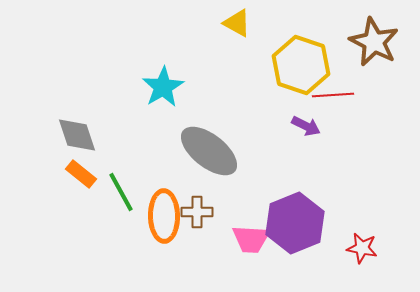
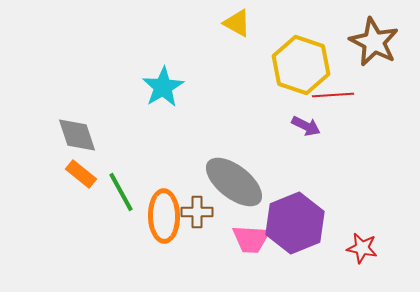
gray ellipse: moved 25 px right, 31 px down
